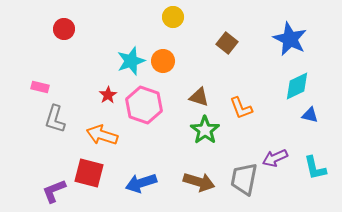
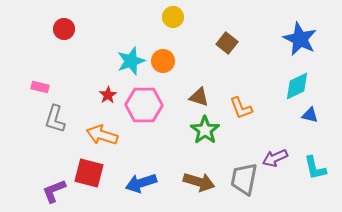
blue star: moved 10 px right
pink hexagon: rotated 18 degrees counterclockwise
